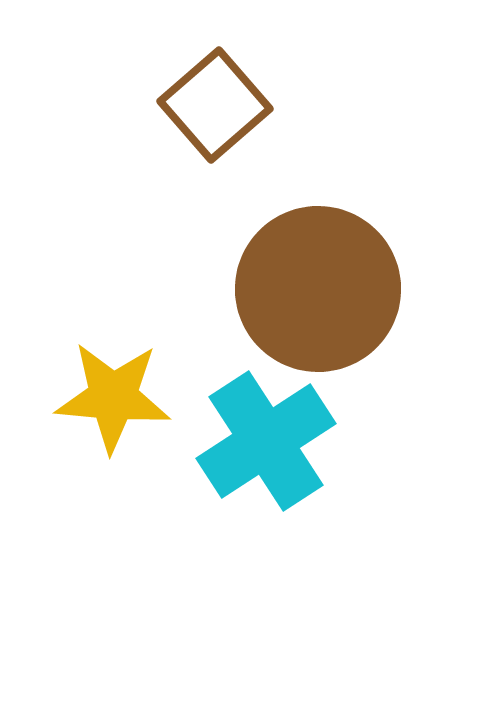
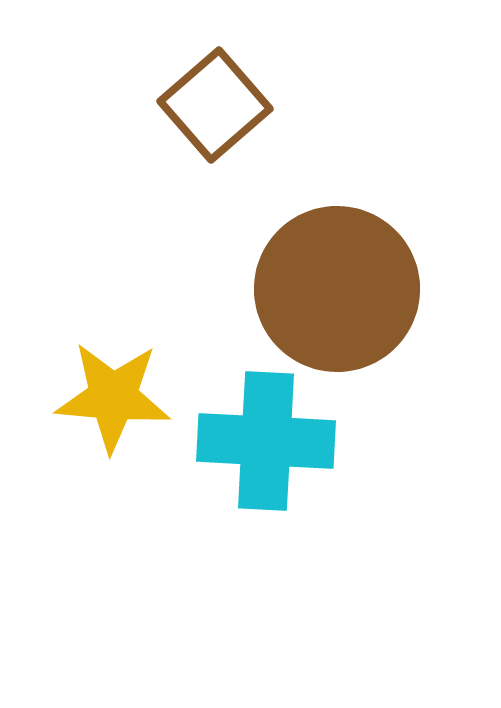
brown circle: moved 19 px right
cyan cross: rotated 36 degrees clockwise
